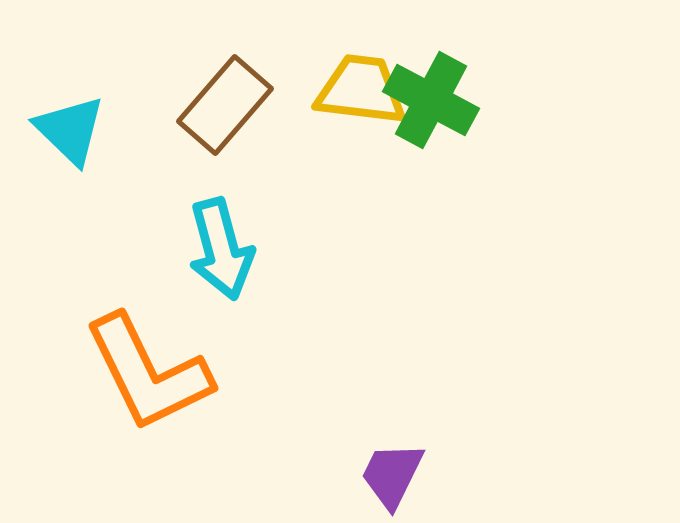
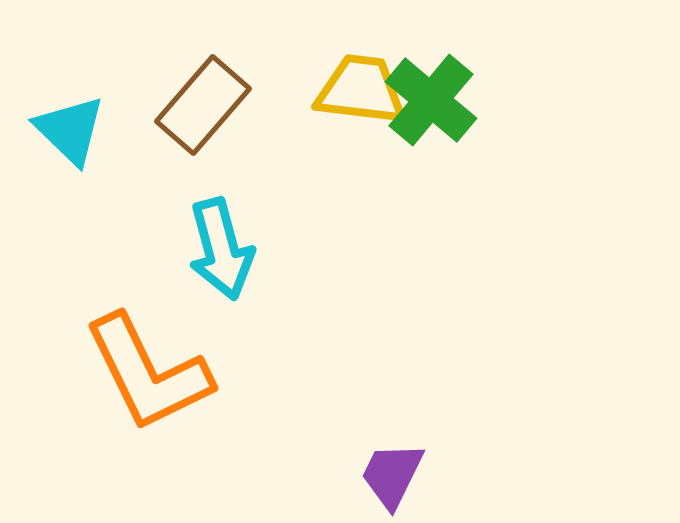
green cross: rotated 12 degrees clockwise
brown rectangle: moved 22 px left
